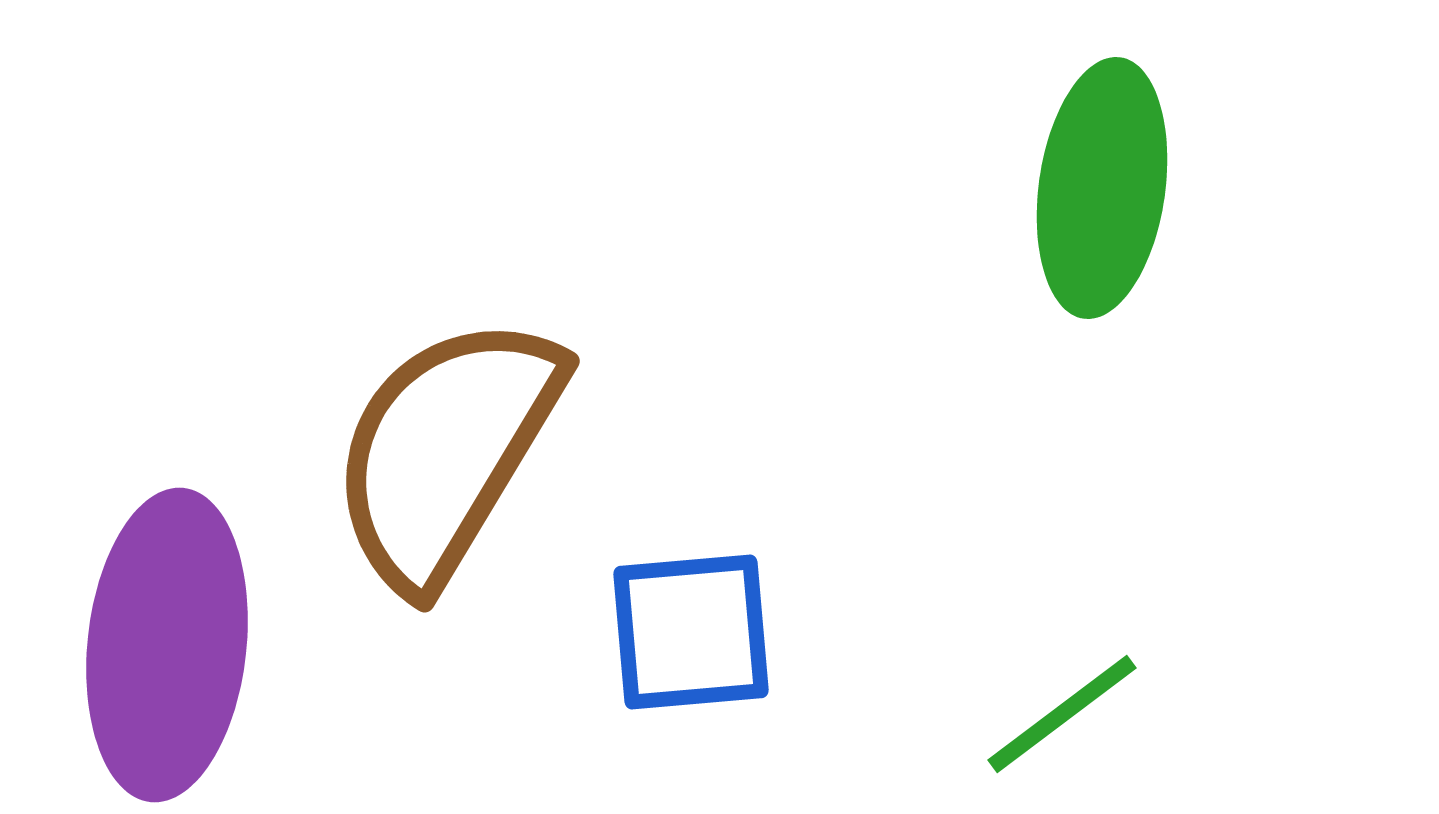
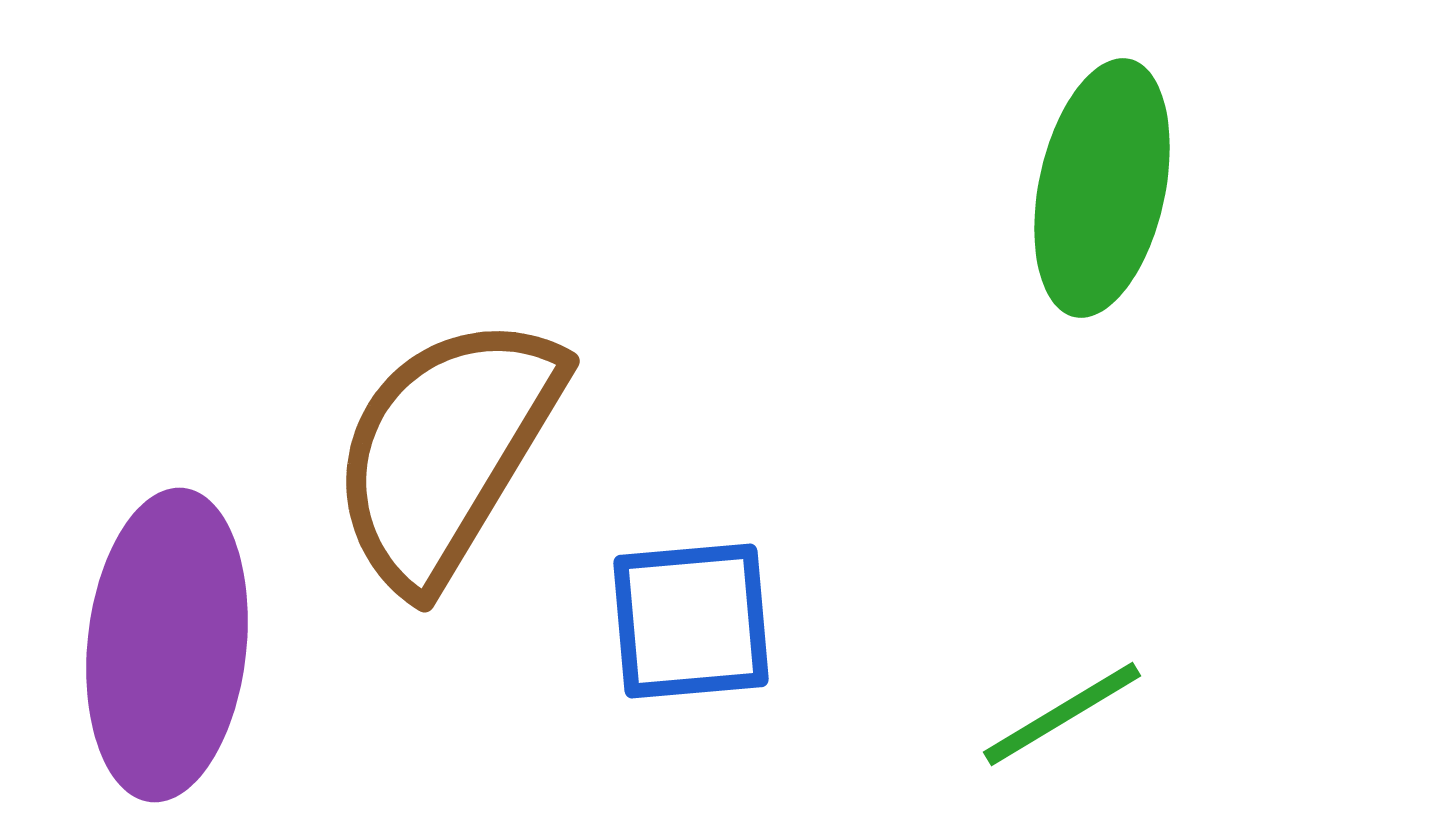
green ellipse: rotated 4 degrees clockwise
blue square: moved 11 px up
green line: rotated 6 degrees clockwise
